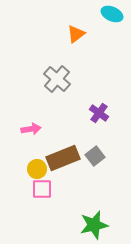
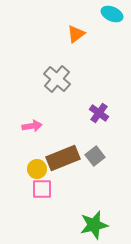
pink arrow: moved 1 px right, 3 px up
